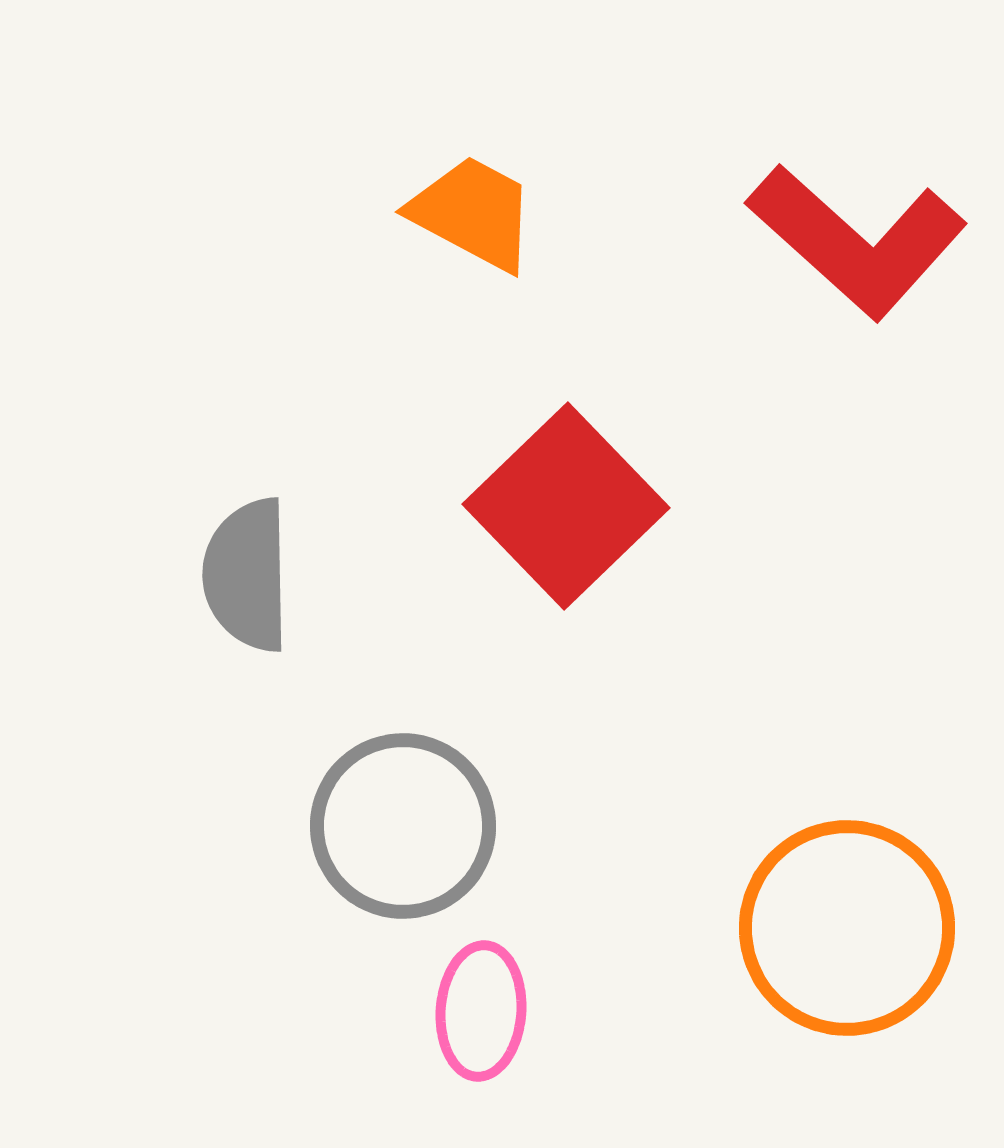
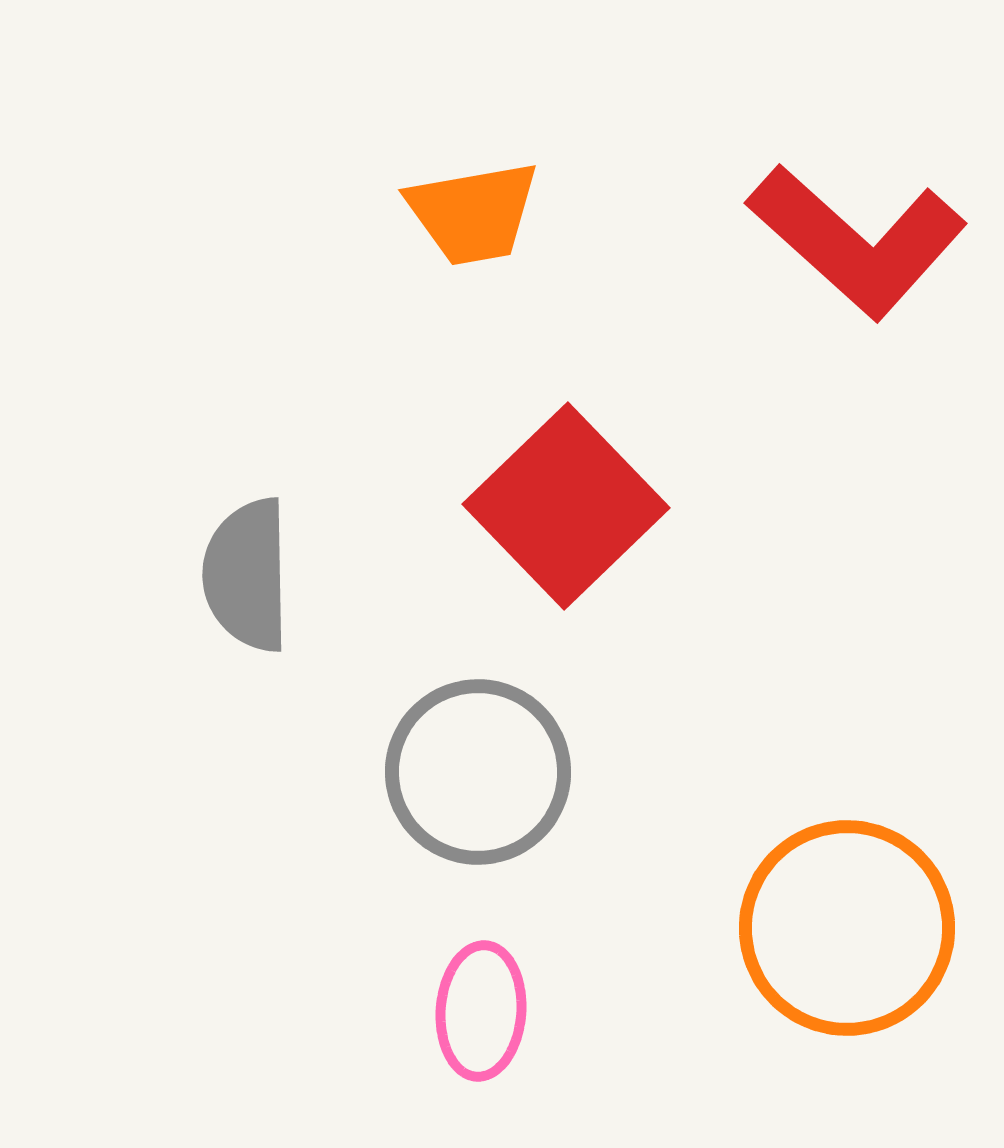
orange trapezoid: rotated 142 degrees clockwise
gray circle: moved 75 px right, 54 px up
